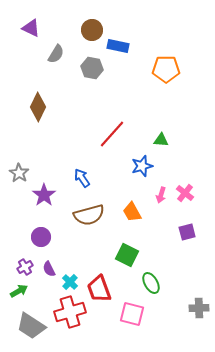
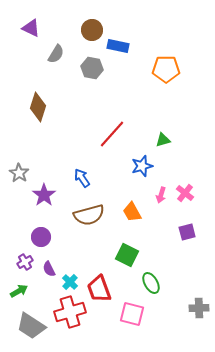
brown diamond: rotated 8 degrees counterclockwise
green triangle: moved 2 px right; rotated 21 degrees counterclockwise
purple cross: moved 5 px up
